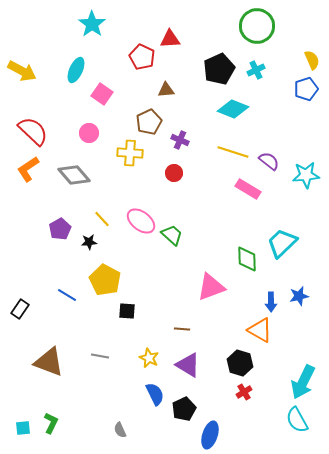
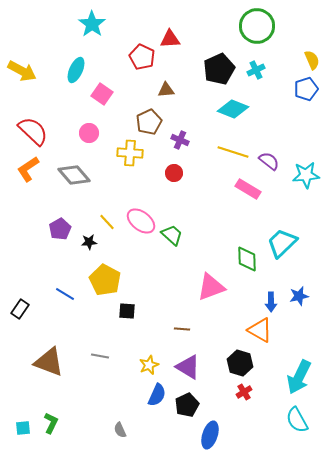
yellow line at (102, 219): moved 5 px right, 3 px down
blue line at (67, 295): moved 2 px left, 1 px up
yellow star at (149, 358): moved 7 px down; rotated 24 degrees clockwise
purple triangle at (188, 365): moved 2 px down
cyan arrow at (303, 382): moved 4 px left, 5 px up
blue semicircle at (155, 394): moved 2 px right, 1 px down; rotated 50 degrees clockwise
black pentagon at (184, 409): moved 3 px right, 4 px up
